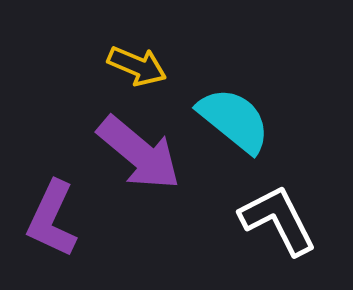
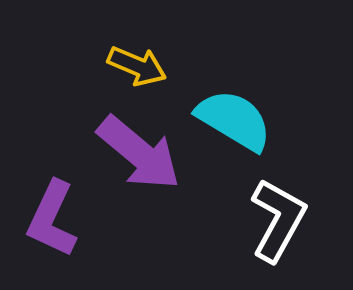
cyan semicircle: rotated 8 degrees counterclockwise
white L-shape: rotated 56 degrees clockwise
